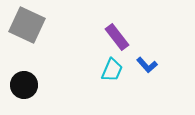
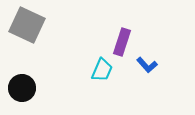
purple rectangle: moved 5 px right, 5 px down; rotated 56 degrees clockwise
cyan trapezoid: moved 10 px left
black circle: moved 2 px left, 3 px down
